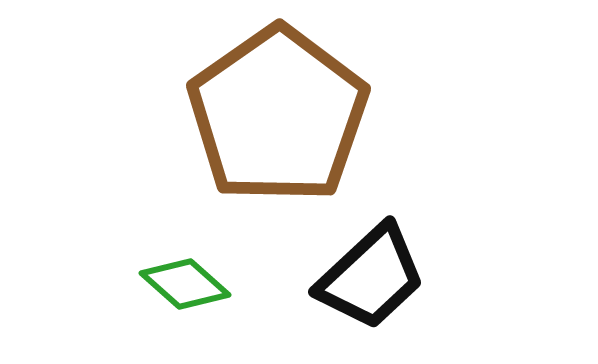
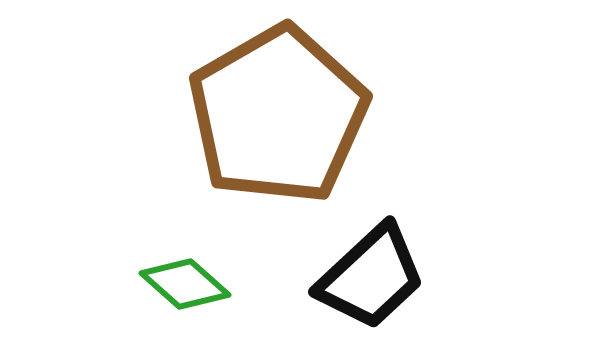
brown pentagon: rotated 5 degrees clockwise
